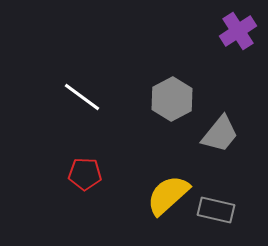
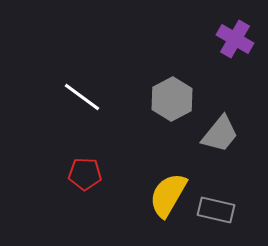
purple cross: moved 3 px left, 8 px down; rotated 27 degrees counterclockwise
yellow semicircle: rotated 18 degrees counterclockwise
